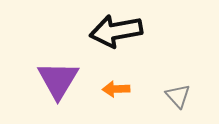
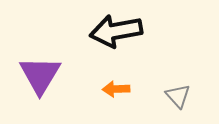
purple triangle: moved 18 px left, 5 px up
